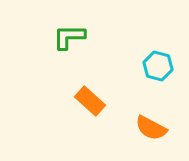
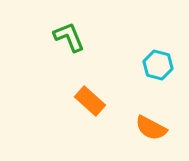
green L-shape: rotated 68 degrees clockwise
cyan hexagon: moved 1 px up
